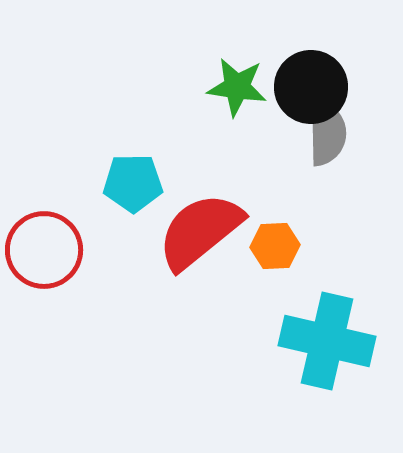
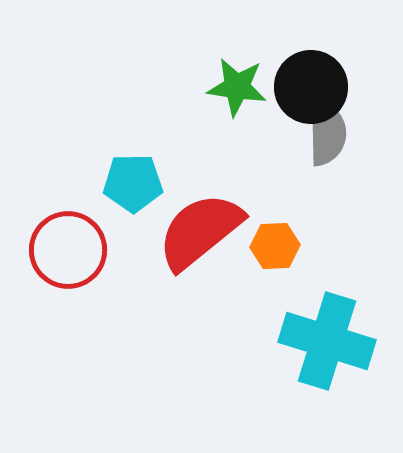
red circle: moved 24 px right
cyan cross: rotated 4 degrees clockwise
